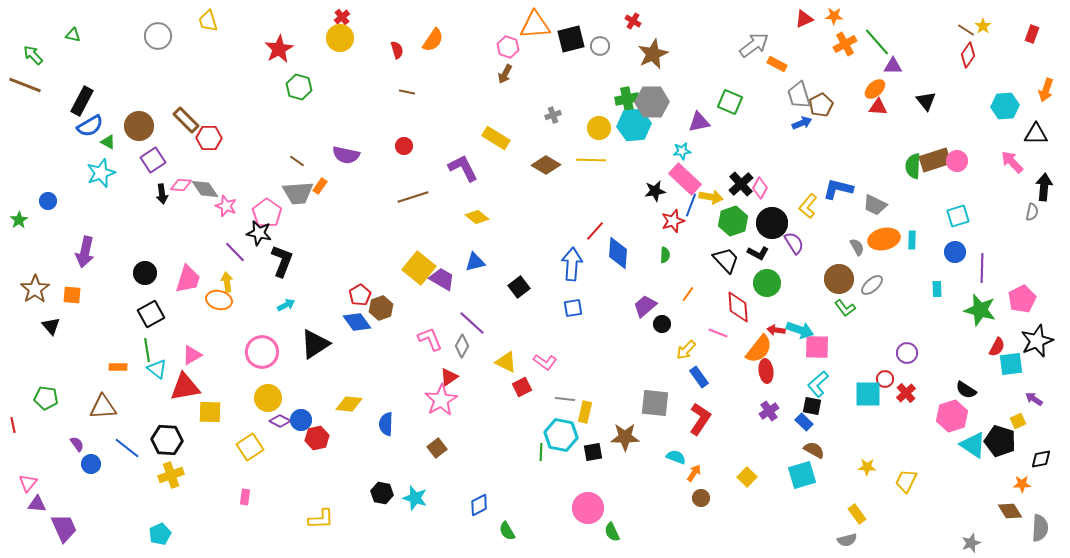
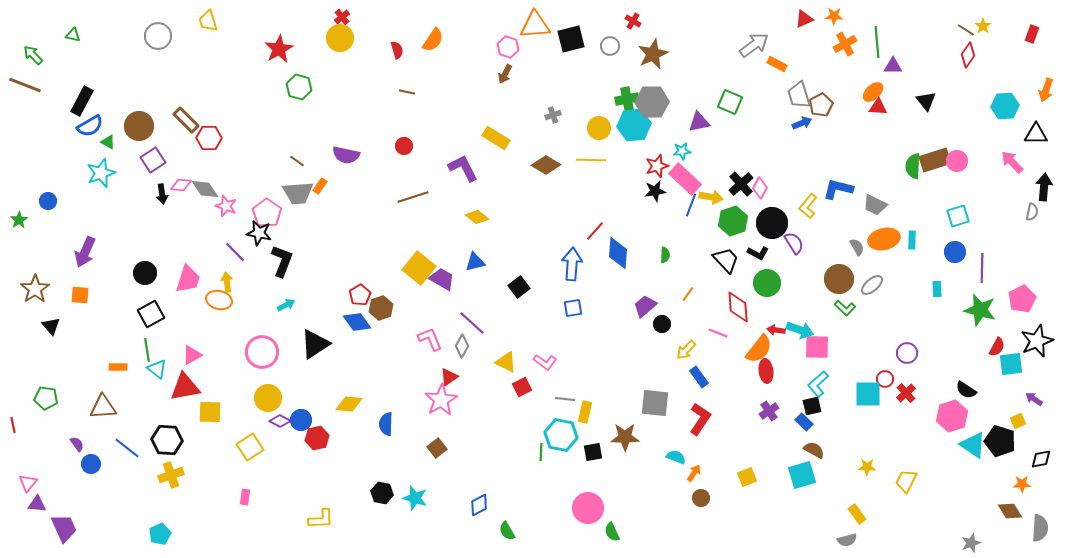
green line at (877, 42): rotated 36 degrees clockwise
gray circle at (600, 46): moved 10 px right
orange ellipse at (875, 89): moved 2 px left, 3 px down
red star at (673, 221): moved 16 px left, 55 px up
purple arrow at (85, 252): rotated 12 degrees clockwise
orange square at (72, 295): moved 8 px right
green L-shape at (845, 308): rotated 10 degrees counterclockwise
black square at (812, 406): rotated 24 degrees counterclockwise
yellow square at (747, 477): rotated 24 degrees clockwise
